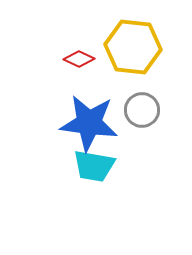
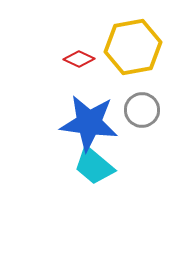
yellow hexagon: rotated 16 degrees counterclockwise
cyan trapezoid: rotated 30 degrees clockwise
